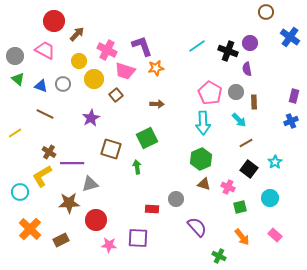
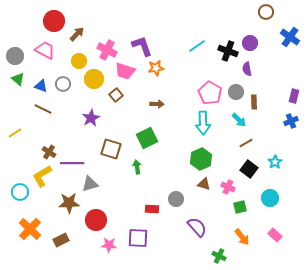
brown line at (45, 114): moved 2 px left, 5 px up
